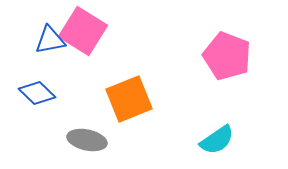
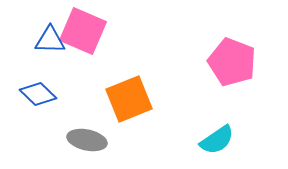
pink square: rotated 9 degrees counterclockwise
blue triangle: rotated 12 degrees clockwise
pink pentagon: moved 5 px right, 6 px down
blue diamond: moved 1 px right, 1 px down
